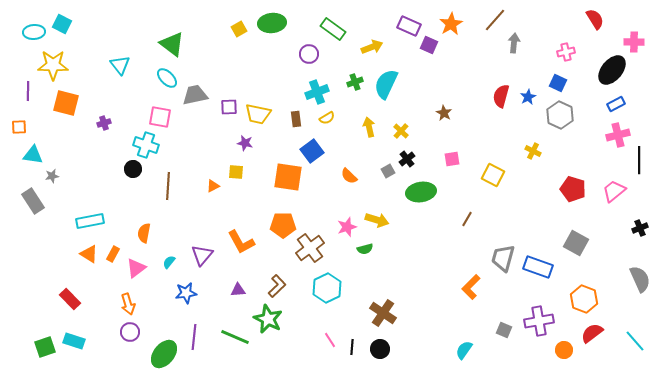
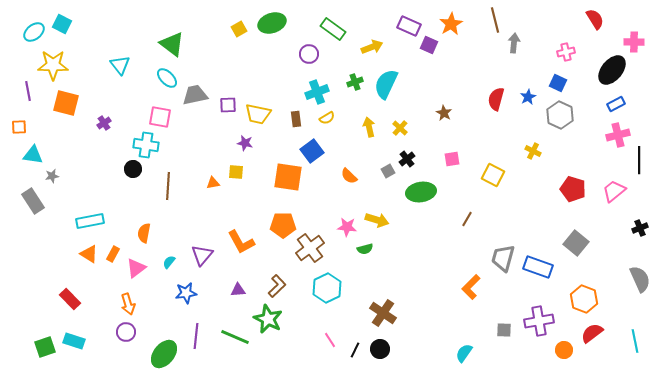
brown line at (495, 20): rotated 55 degrees counterclockwise
green ellipse at (272, 23): rotated 12 degrees counterclockwise
cyan ellipse at (34, 32): rotated 35 degrees counterclockwise
purple line at (28, 91): rotated 12 degrees counterclockwise
red semicircle at (501, 96): moved 5 px left, 3 px down
purple square at (229, 107): moved 1 px left, 2 px up
purple cross at (104, 123): rotated 16 degrees counterclockwise
yellow cross at (401, 131): moved 1 px left, 3 px up
cyan cross at (146, 145): rotated 10 degrees counterclockwise
orange triangle at (213, 186): moved 3 px up; rotated 16 degrees clockwise
pink star at (347, 227): rotated 24 degrees clockwise
gray square at (576, 243): rotated 10 degrees clockwise
gray square at (504, 330): rotated 21 degrees counterclockwise
purple circle at (130, 332): moved 4 px left
purple line at (194, 337): moved 2 px right, 1 px up
cyan line at (635, 341): rotated 30 degrees clockwise
black line at (352, 347): moved 3 px right, 3 px down; rotated 21 degrees clockwise
cyan semicircle at (464, 350): moved 3 px down
